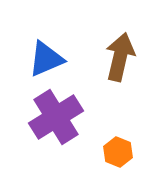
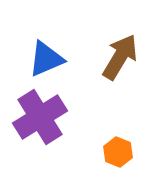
brown arrow: rotated 18 degrees clockwise
purple cross: moved 16 px left
